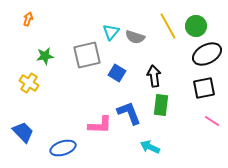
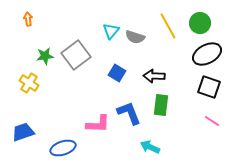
orange arrow: rotated 24 degrees counterclockwise
green circle: moved 4 px right, 3 px up
cyan triangle: moved 1 px up
gray square: moved 11 px left; rotated 24 degrees counterclockwise
black arrow: rotated 80 degrees counterclockwise
black square: moved 5 px right, 1 px up; rotated 30 degrees clockwise
pink L-shape: moved 2 px left, 1 px up
blue trapezoid: rotated 65 degrees counterclockwise
